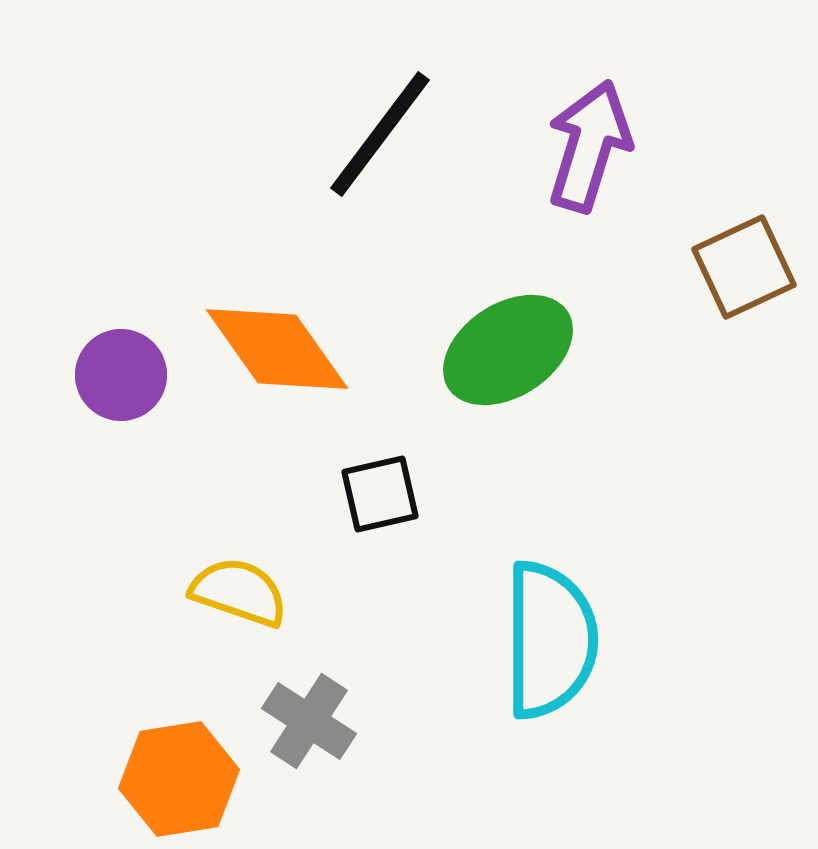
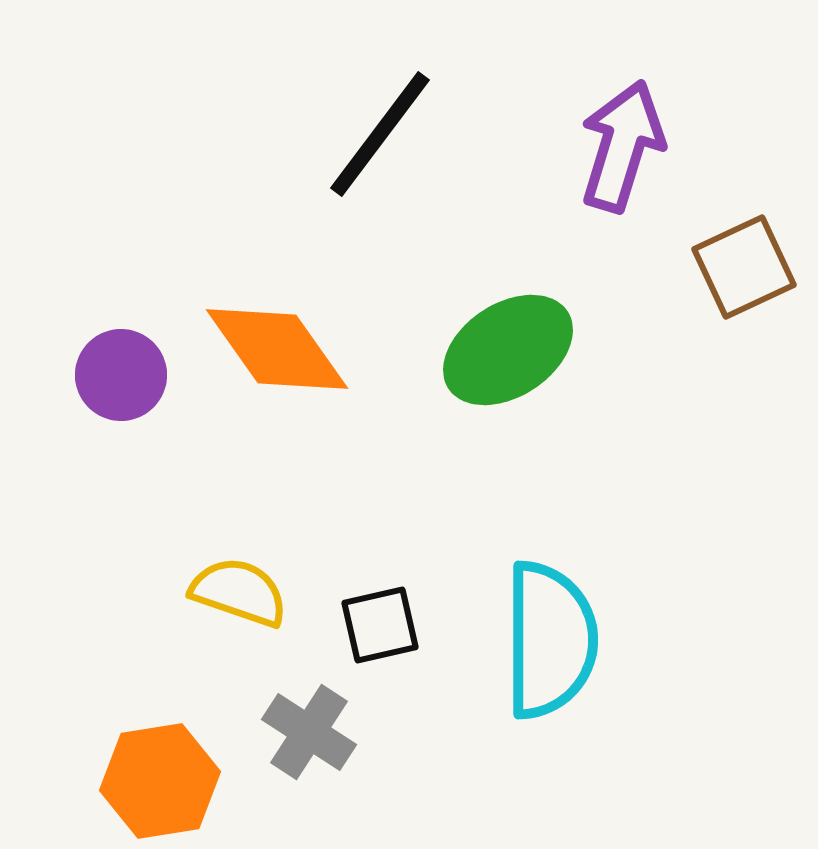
purple arrow: moved 33 px right
black square: moved 131 px down
gray cross: moved 11 px down
orange hexagon: moved 19 px left, 2 px down
